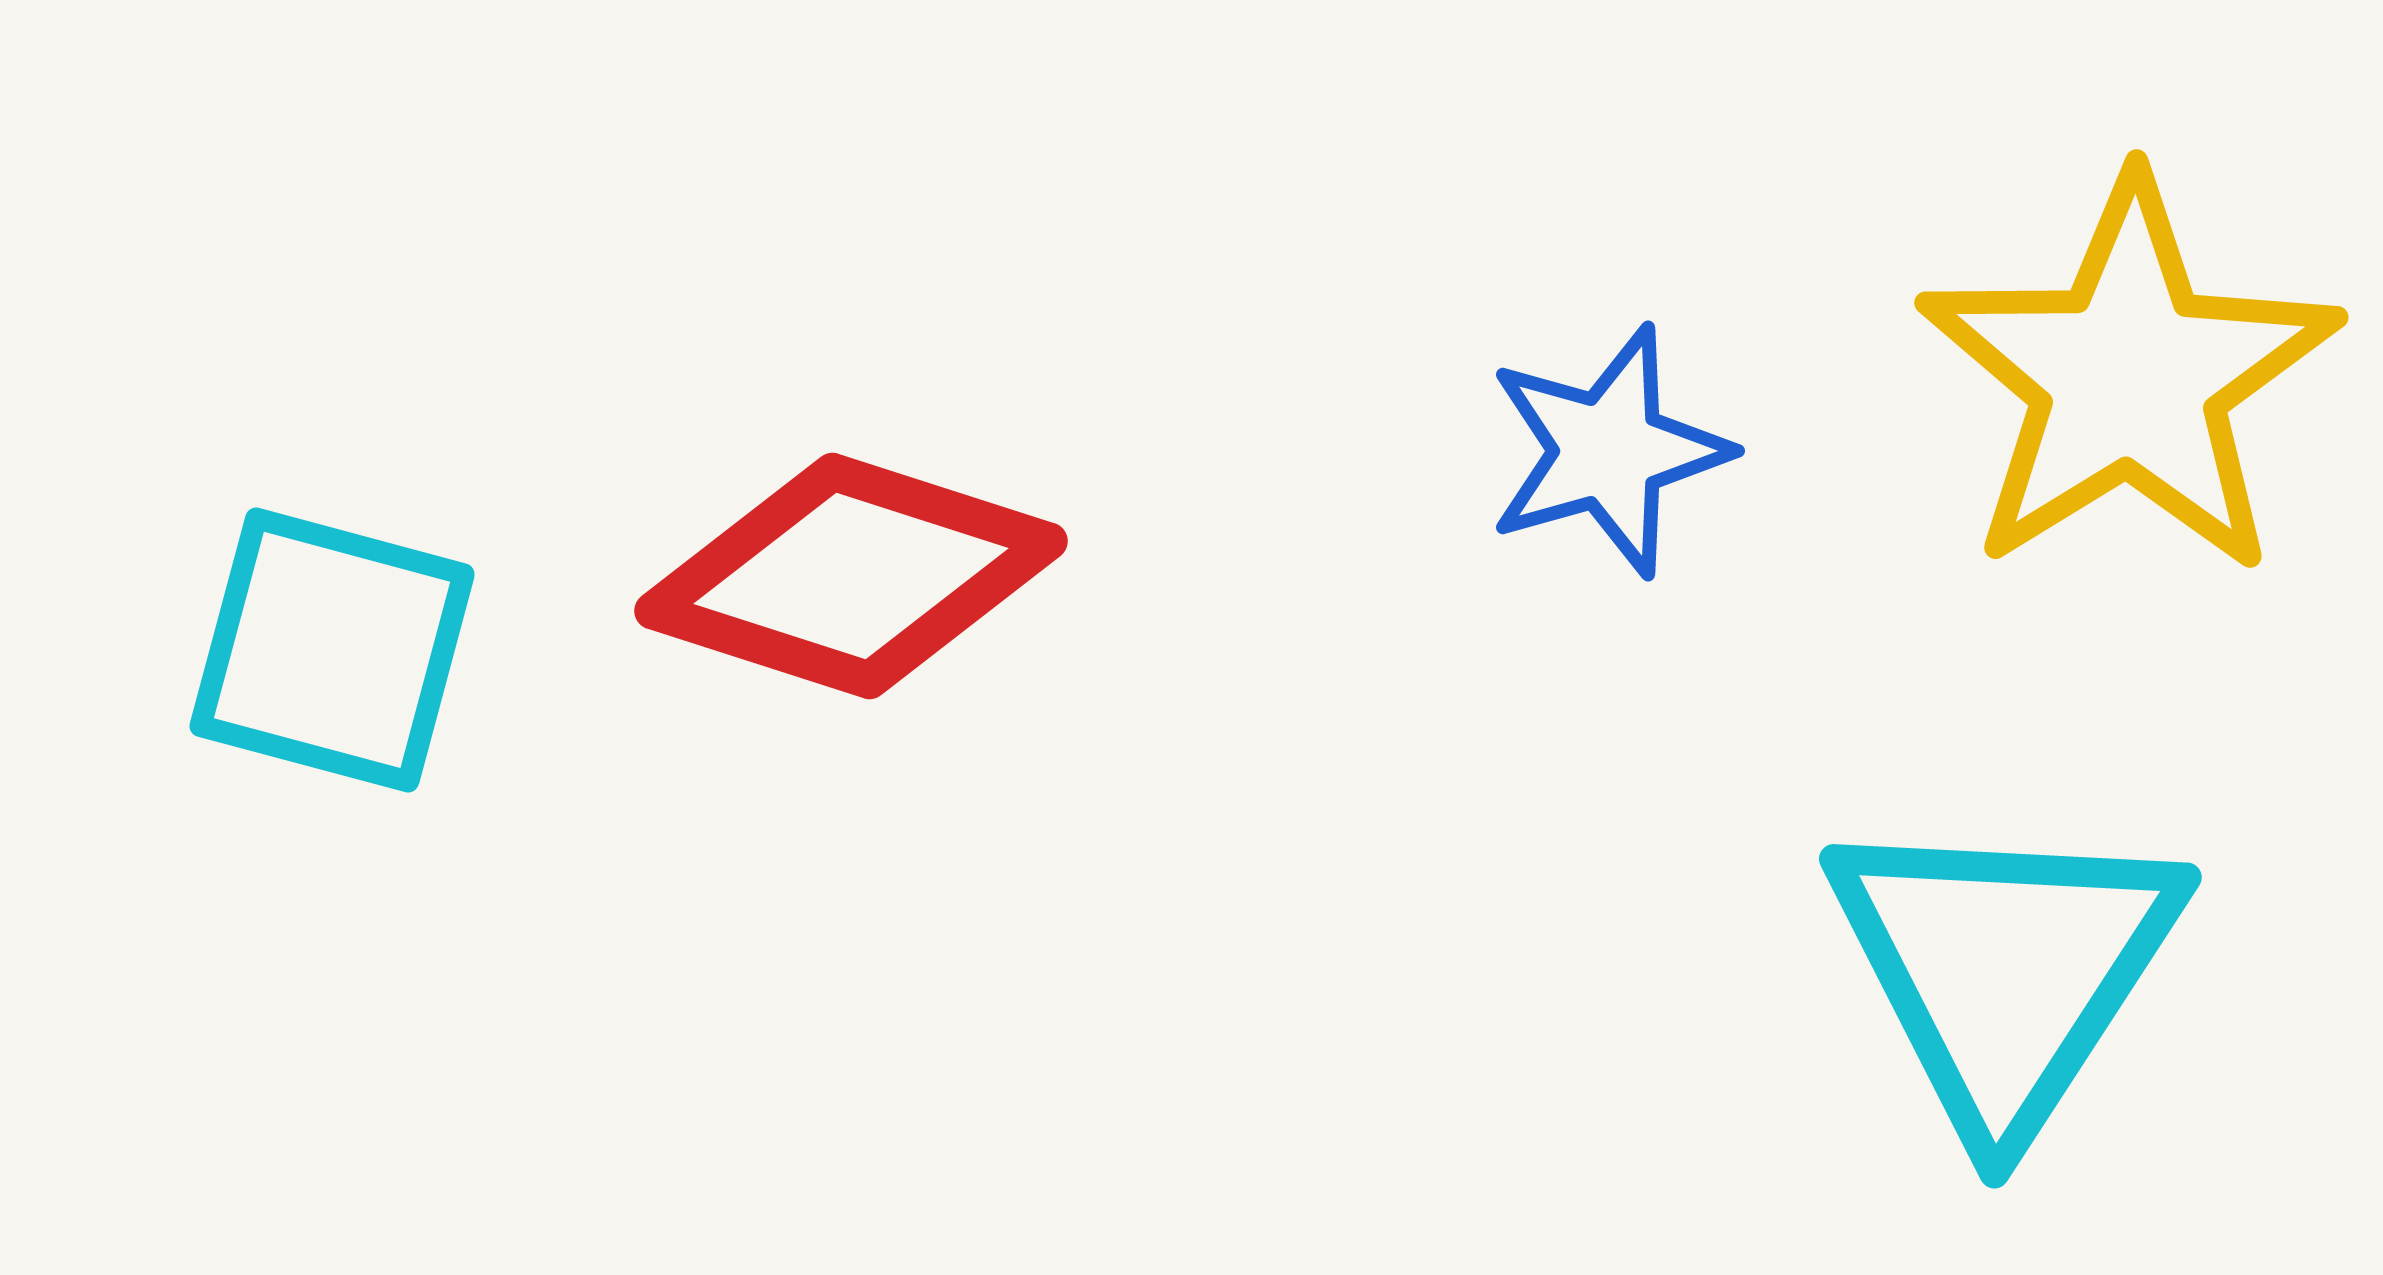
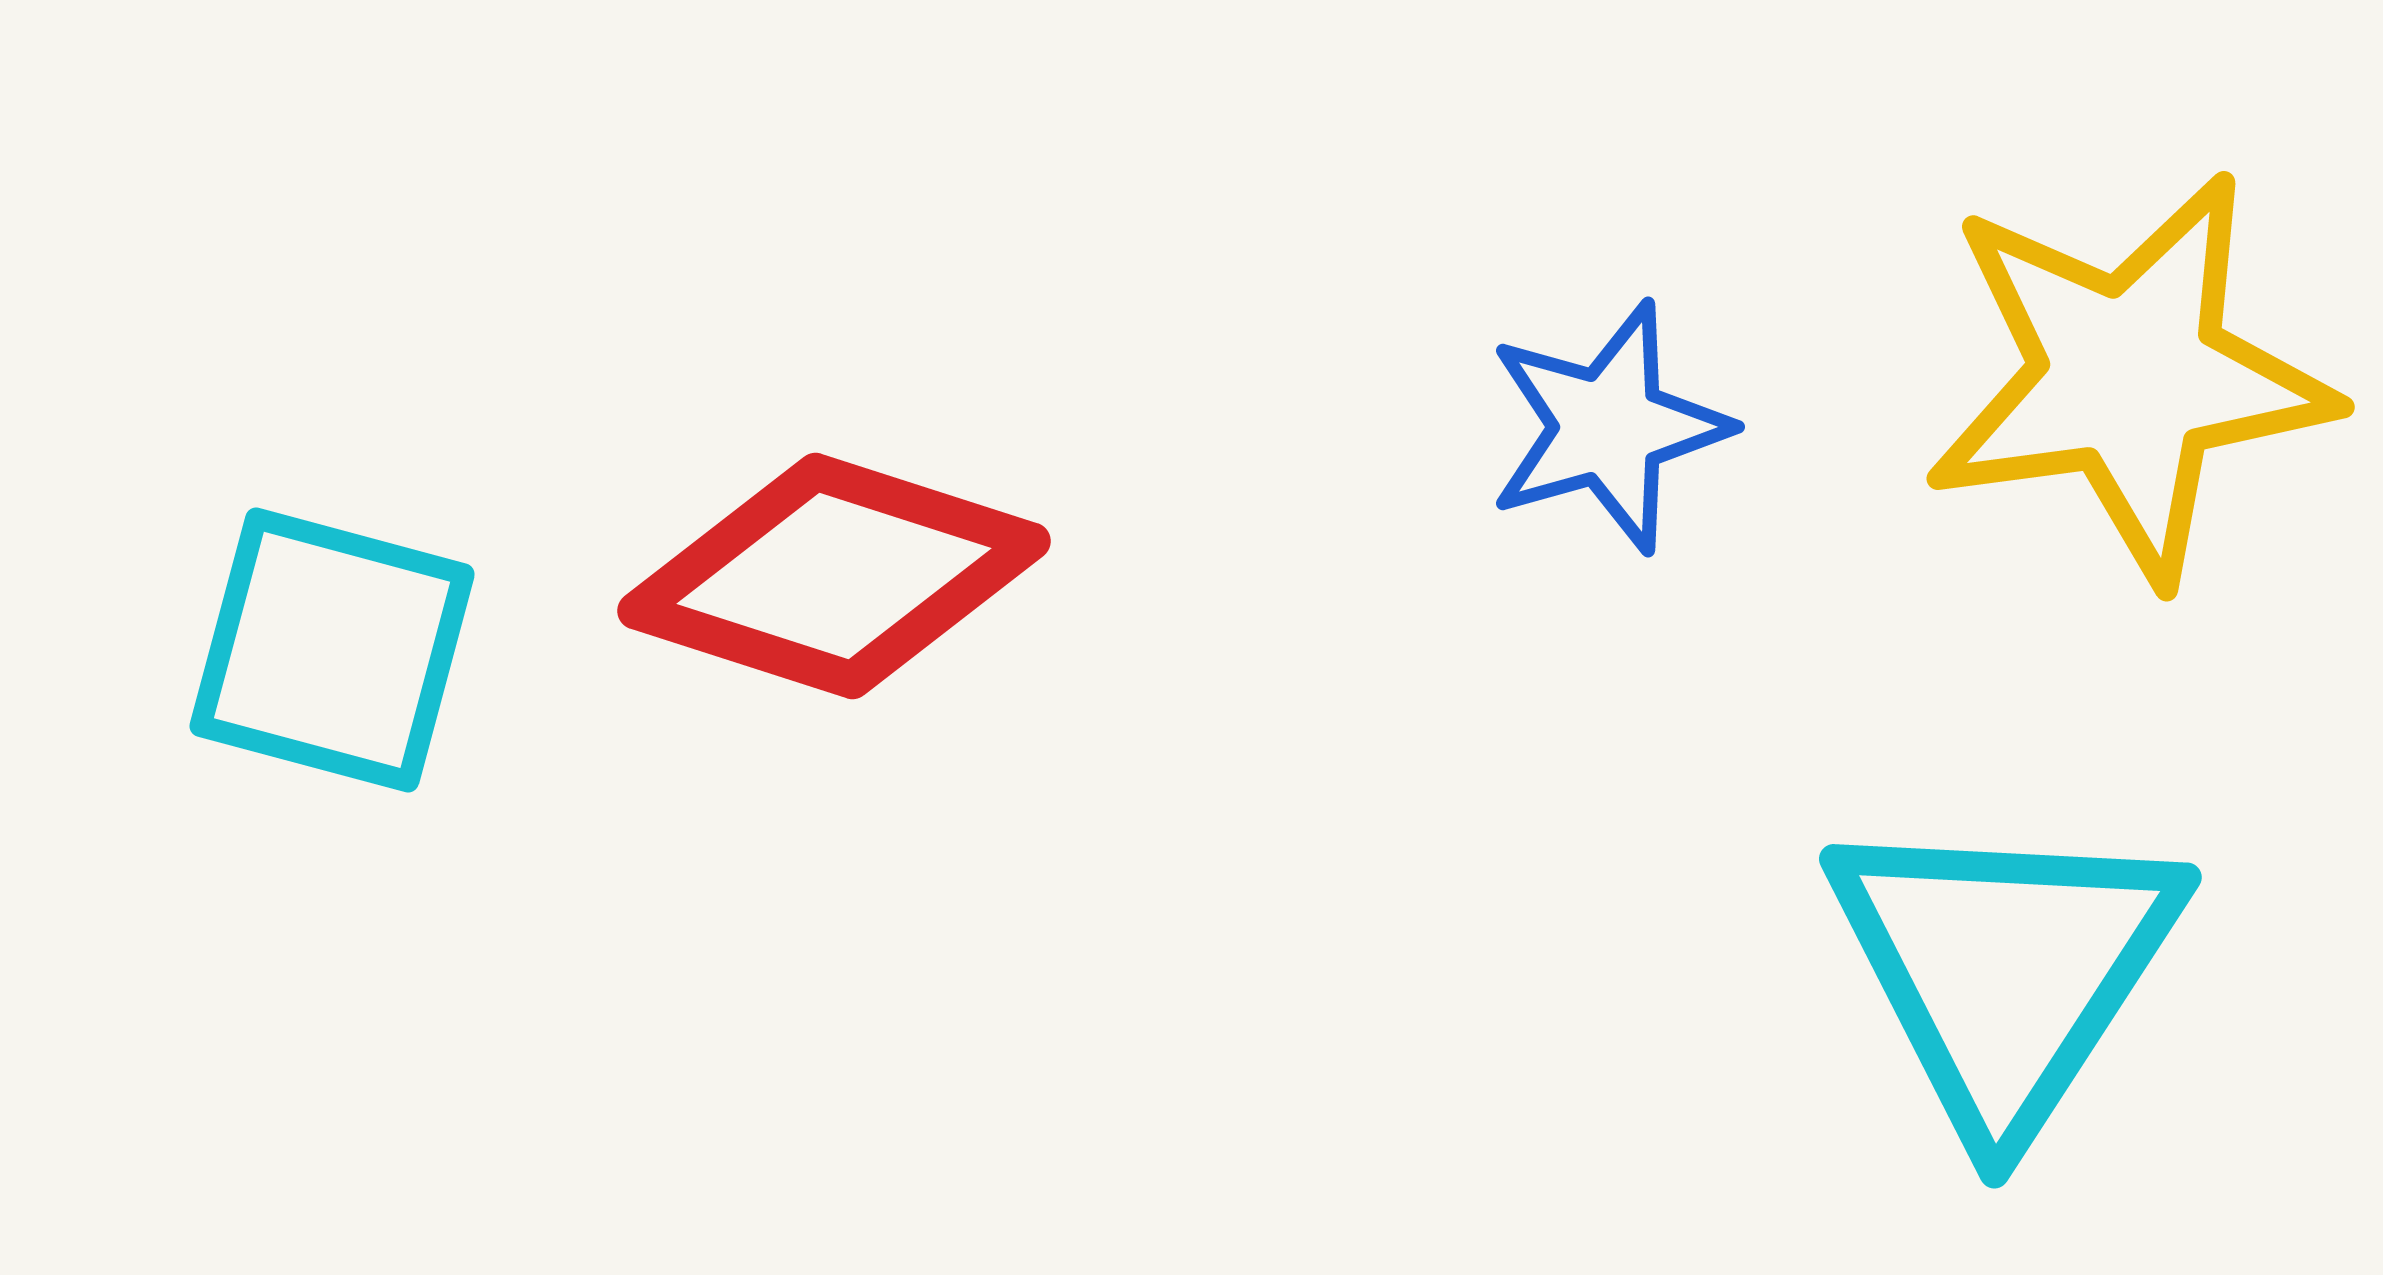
yellow star: rotated 24 degrees clockwise
blue star: moved 24 px up
red diamond: moved 17 px left
